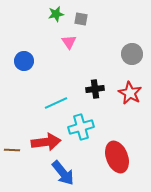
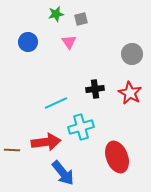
gray square: rotated 24 degrees counterclockwise
blue circle: moved 4 px right, 19 px up
